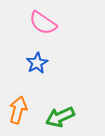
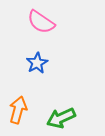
pink semicircle: moved 2 px left, 1 px up
green arrow: moved 1 px right, 1 px down
